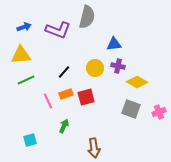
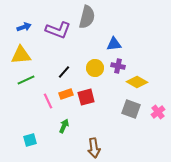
pink cross: moved 1 px left; rotated 16 degrees counterclockwise
